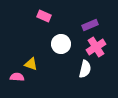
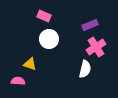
white circle: moved 12 px left, 5 px up
yellow triangle: moved 1 px left
pink semicircle: moved 1 px right, 4 px down
